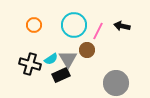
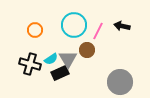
orange circle: moved 1 px right, 5 px down
black rectangle: moved 1 px left, 2 px up
gray circle: moved 4 px right, 1 px up
